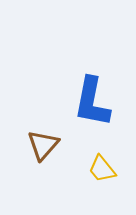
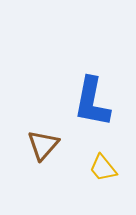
yellow trapezoid: moved 1 px right, 1 px up
